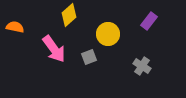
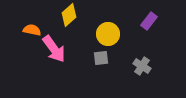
orange semicircle: moved 17 px right, 3 px down
gray square: moved 12 px right, 1 px down; rotated 14 degrees clockwise
